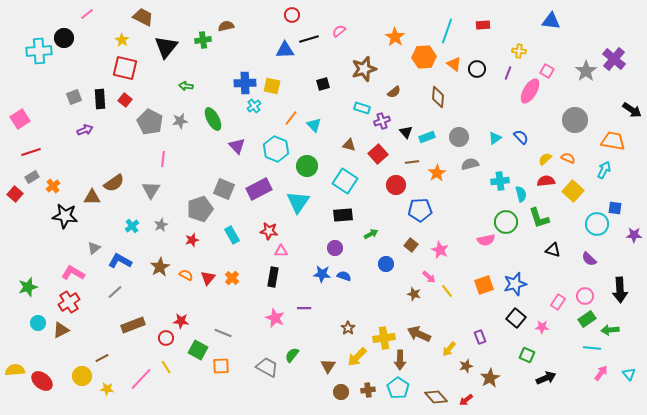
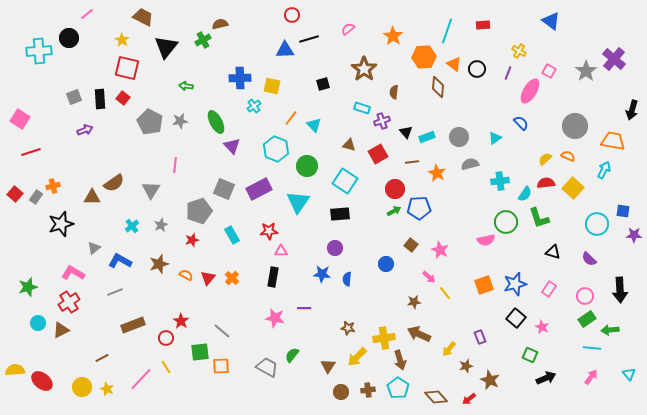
blue triangle at (551, 21): rotated 30 degrees clockwise
brown semicircle at (226, 26): moved 6 px left, 2 px up
pink semicircle at (339, 31): moved 9 px right, 2 px up
orange star at (395, 37): moved 2 px left, 1 px up
black circle at (64, 38): moved 5 px right
green cross at (203, 40): rotated 21 degrees counterclockwise
yellow cross at (519, 51): rotated 24 degrees clockwise
red square at (125, 68): moved 2 px right
brown star at (364, 69): rotated 20 degrees counterclockwise
pink square at (547, 71): moved 2 px right
blue cross at (245, 83): moved 5 px left, 5 px up
brown semicircle at (394, 92): rotated 136 degrees clockwise
brown diamond at (438, 97): moved 10 px up
red square at (125, 100): moved 2 px left, 2 px up
black arrow at (632, 110): rotated 72 degrees clockwise
pink square at (20, 119): rotated 24 degrees counterclockwise
green ellipse at (213, 119): moved 3 px right, 3 px down
gray circle at (575, 120): moved 6 px down
blue semicircle at (521, 137): moved 14 px up
purple triangle at (237, 146): moved 5 px left
red square at (378, 154): rotated 12 degrees clockwise
orange semicircle at (568, 158): moved 2 px up
pink line at (163, 159): moved 12 px right, 6 px down
orange star at (437, 173): rotated 12 degrees counterclockwise
gray rectangle at (32, 177): moved 4 px right, 20 px down; rotated 24 degrees counterclockwise
red semicircle at (546, 181): moved 2 px down
red circle at (396, 185): moved 1 px left, 4 px down
orange cross at (53, 186): rotated 24 degrees clockwise
yellow square at (573, 191): moved 3 px up
cyan semicircle at (521, 194): moved 4 px right; rotated 49 degrees clockwise
blue square at (615, 208): moved 8 px right, 3 px down
gray pentagon at (200, 209): moved 1 px left, 2 px down
blue pentagon at (420, 210): moved 1 px left, 2 px up
black rectangle at (343, 215): moved 3 px left, 1 px up
black star at (65, 216): moved 4 px left, 8 px down; rotated 25 degrees counterclockwise
red star at (269, 231): rotated 12 degrees counterclockwise
green arrow at (371, 234): moved 23 px right, 23 px up
black triangle at (553, 250): moved 2 px down
brown star at (160, 267): moved 1 px left, 3 px up; rotated 12 degrees clockwise
blue semicircle at (344, 276): moved 3 px right, 3 px down; rotated 104 degrees counterclockwise
yellow line at (447, 291): moved 2 px left, 2 px down
gray line at (115, 292): rotated 21 degrees clockwise
brown star at (414, 294): moved 8 px down; rotated 24 degrees counterclockwise
pink rectangle at (558, 302): moved 9 px left, 13 px up
pink star at (275, 318): rotated 12 degrees counterclockwise
red star at (181, 321): rotated 28 degrees clockwise
pink star at (542, 327): rotated 24 degrees clockwise
brown star at (348, 328): rotated 24 degrees counterclockwise
gray line at (223, 333): moved 1 px left, 2 px up; rotated 18 degrees clockwise
green square at (198, 350): moved 2 px right, 2 px down; rotated 36 degrees counterclockwise
green square at (527, 355): moved 3 px right
brown arrow at (400, 360): rotated 18 degrees counterclockwise
pink arrow at (601, 373): moved 10 px left, 4 px down
yellow circle at (82, 376): moved 11 px down
brown star at (490, 378): moved 2 px down; rotated 18 degrees counterclockwise
yellow star at (107, 389): rotated 16 degrees clockwise
red arrow at (466, 400): moved 3 px right, 1 px up
